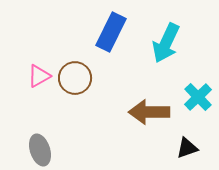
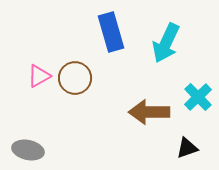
blue rectangle: rotated 42 degrees counterclockwise
gray ellipse: moved 12 px left; rotated 60 degrees counterclockwise
